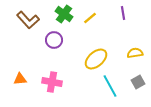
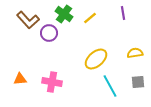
purple circle: moved 5 px left, 7 px up
gray square: rotated 24 degrees clockwise
